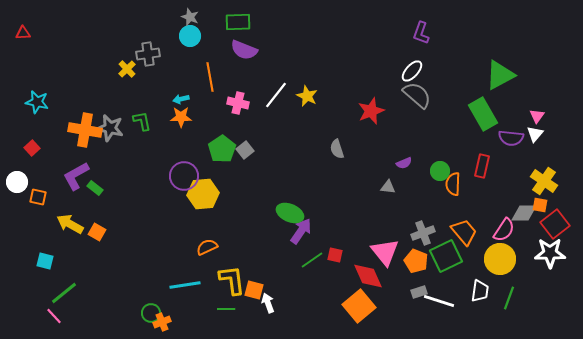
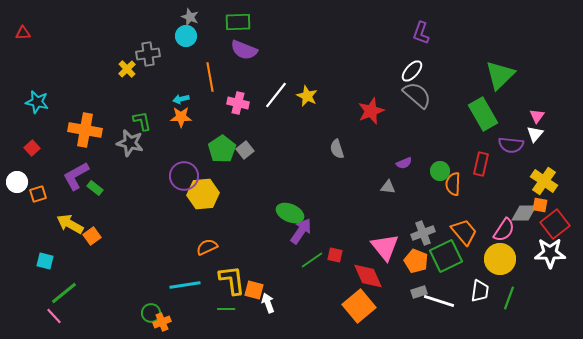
cyan circle at (190, 36): moved 4 px left
green triangle at (500, 75): rotated 16 degrees counterclockwise
gray star at (110, 128): moved 20 px right, 15 px down
purple semicircle at (511, 138): moved 7 px down
red rectangle at (482, 166): moved 1 px left, 2 px up
orange square at (38, 197): moved 3 px up; rotated 30 degrees counterclockwise
orange square at (97, 232): moved 5 px left, 4 px down; rotated 24 degrees clockwise
pink triangle at (385, 252): moved 5 px up
